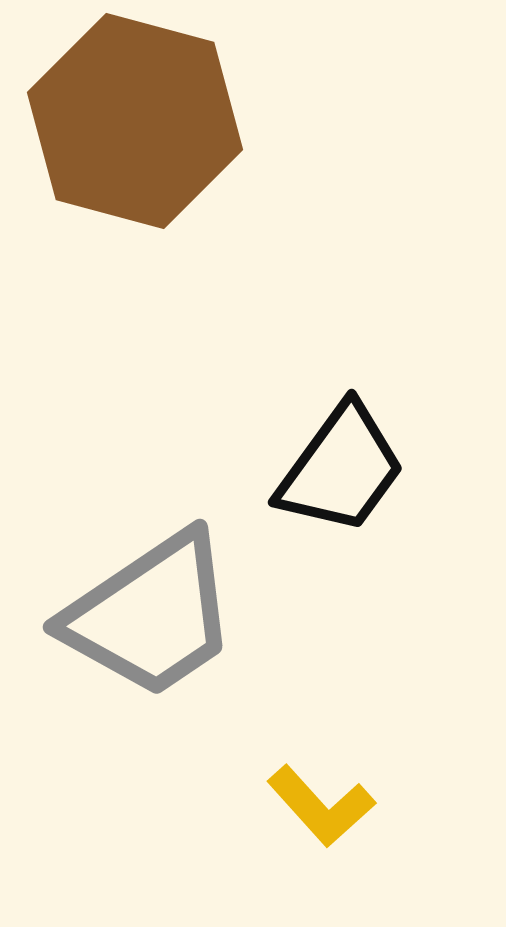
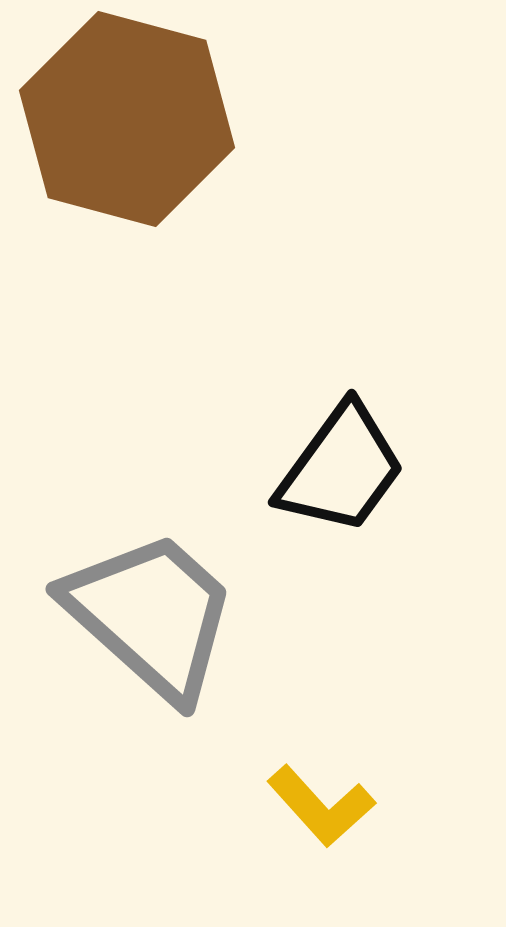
brown hexagon: moved 8 px left, 2 px up
gray trapezoid: rotated 104 degrees counterclockwise
